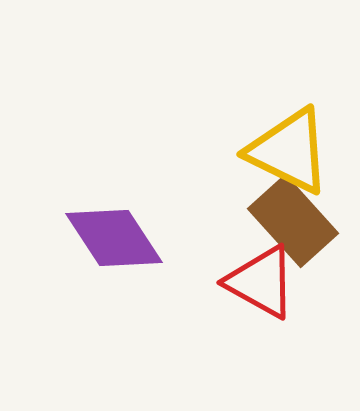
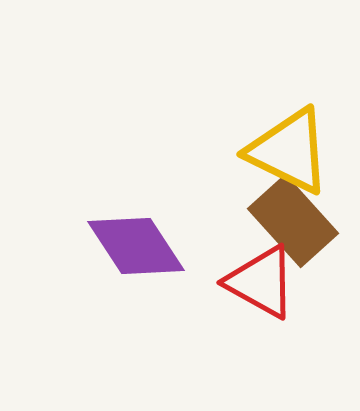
purple diamond: moved 22 px right, 8 px down
